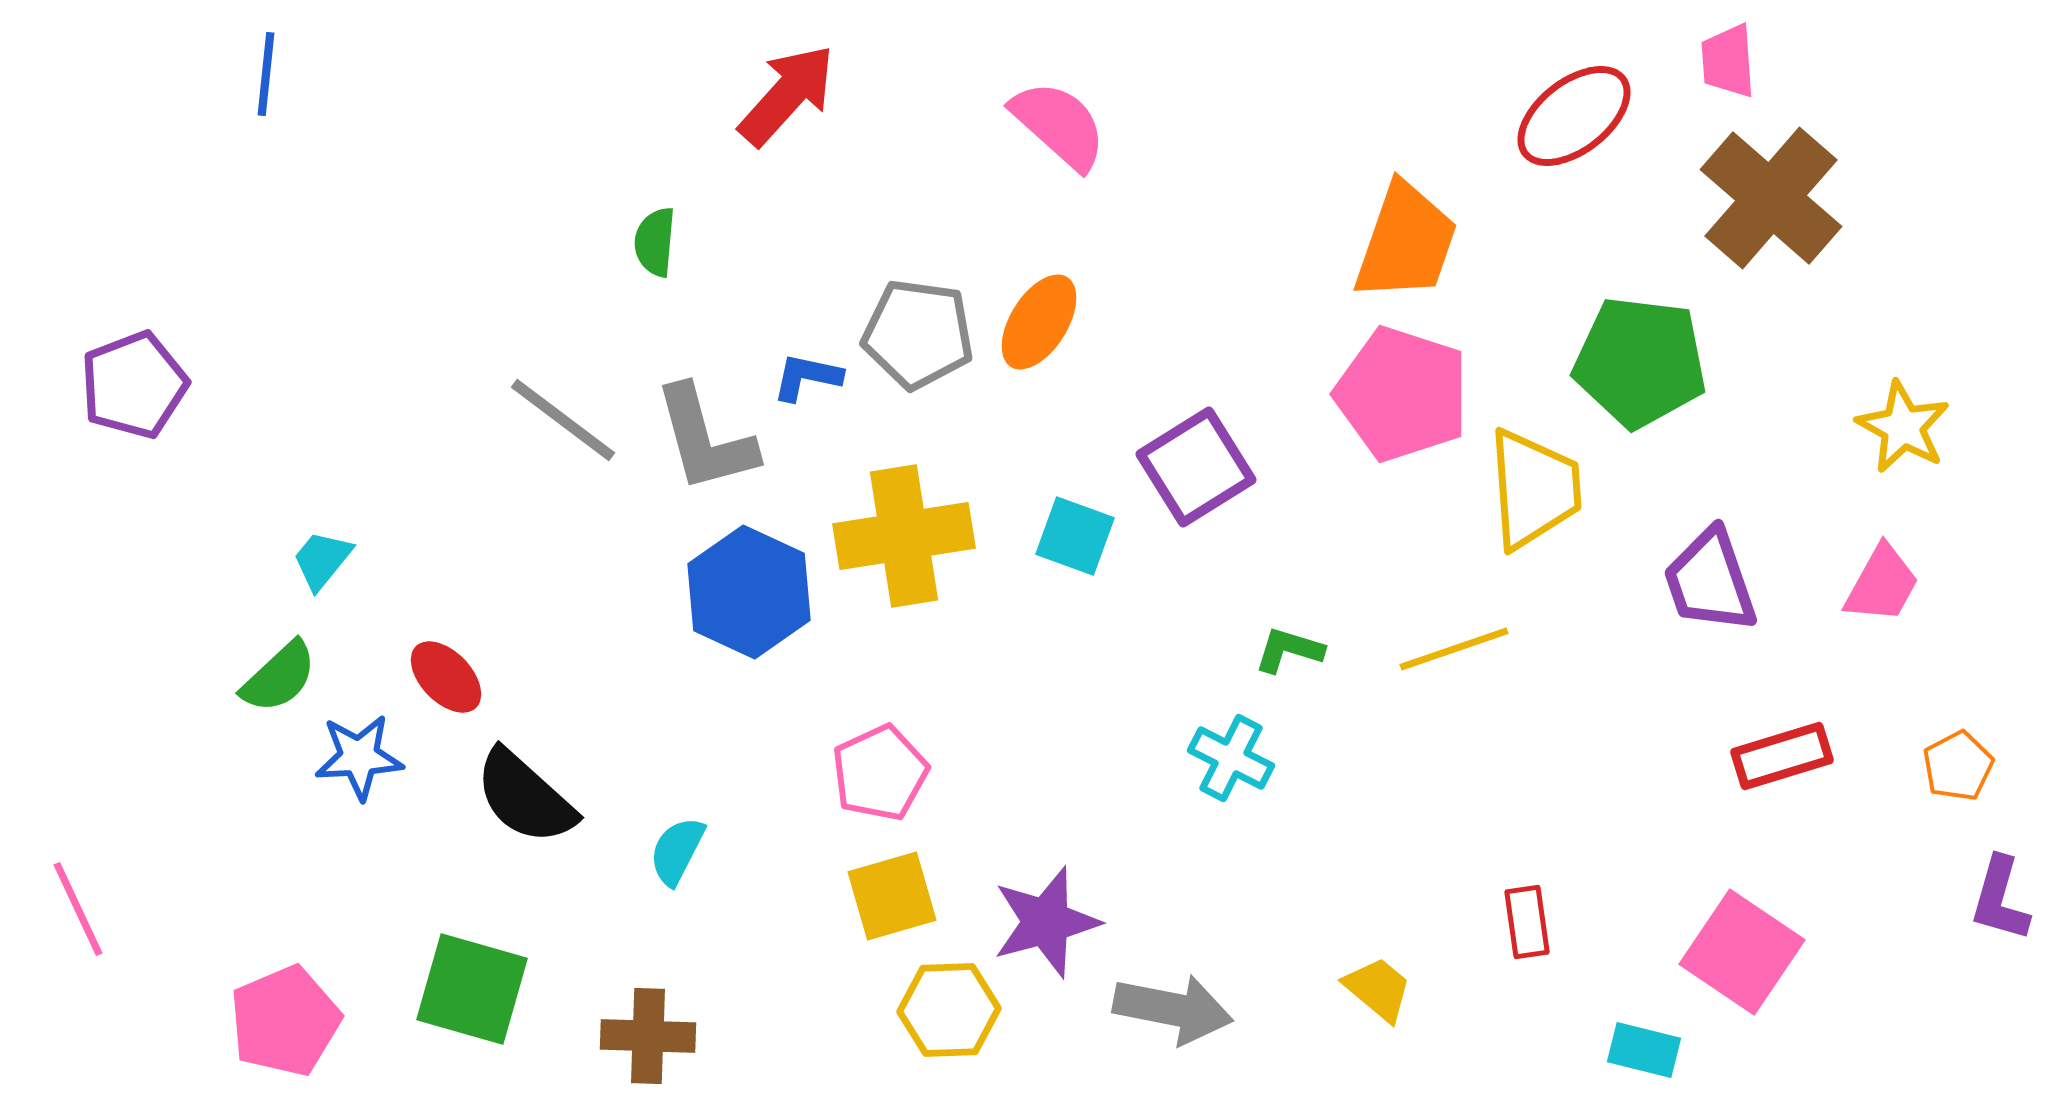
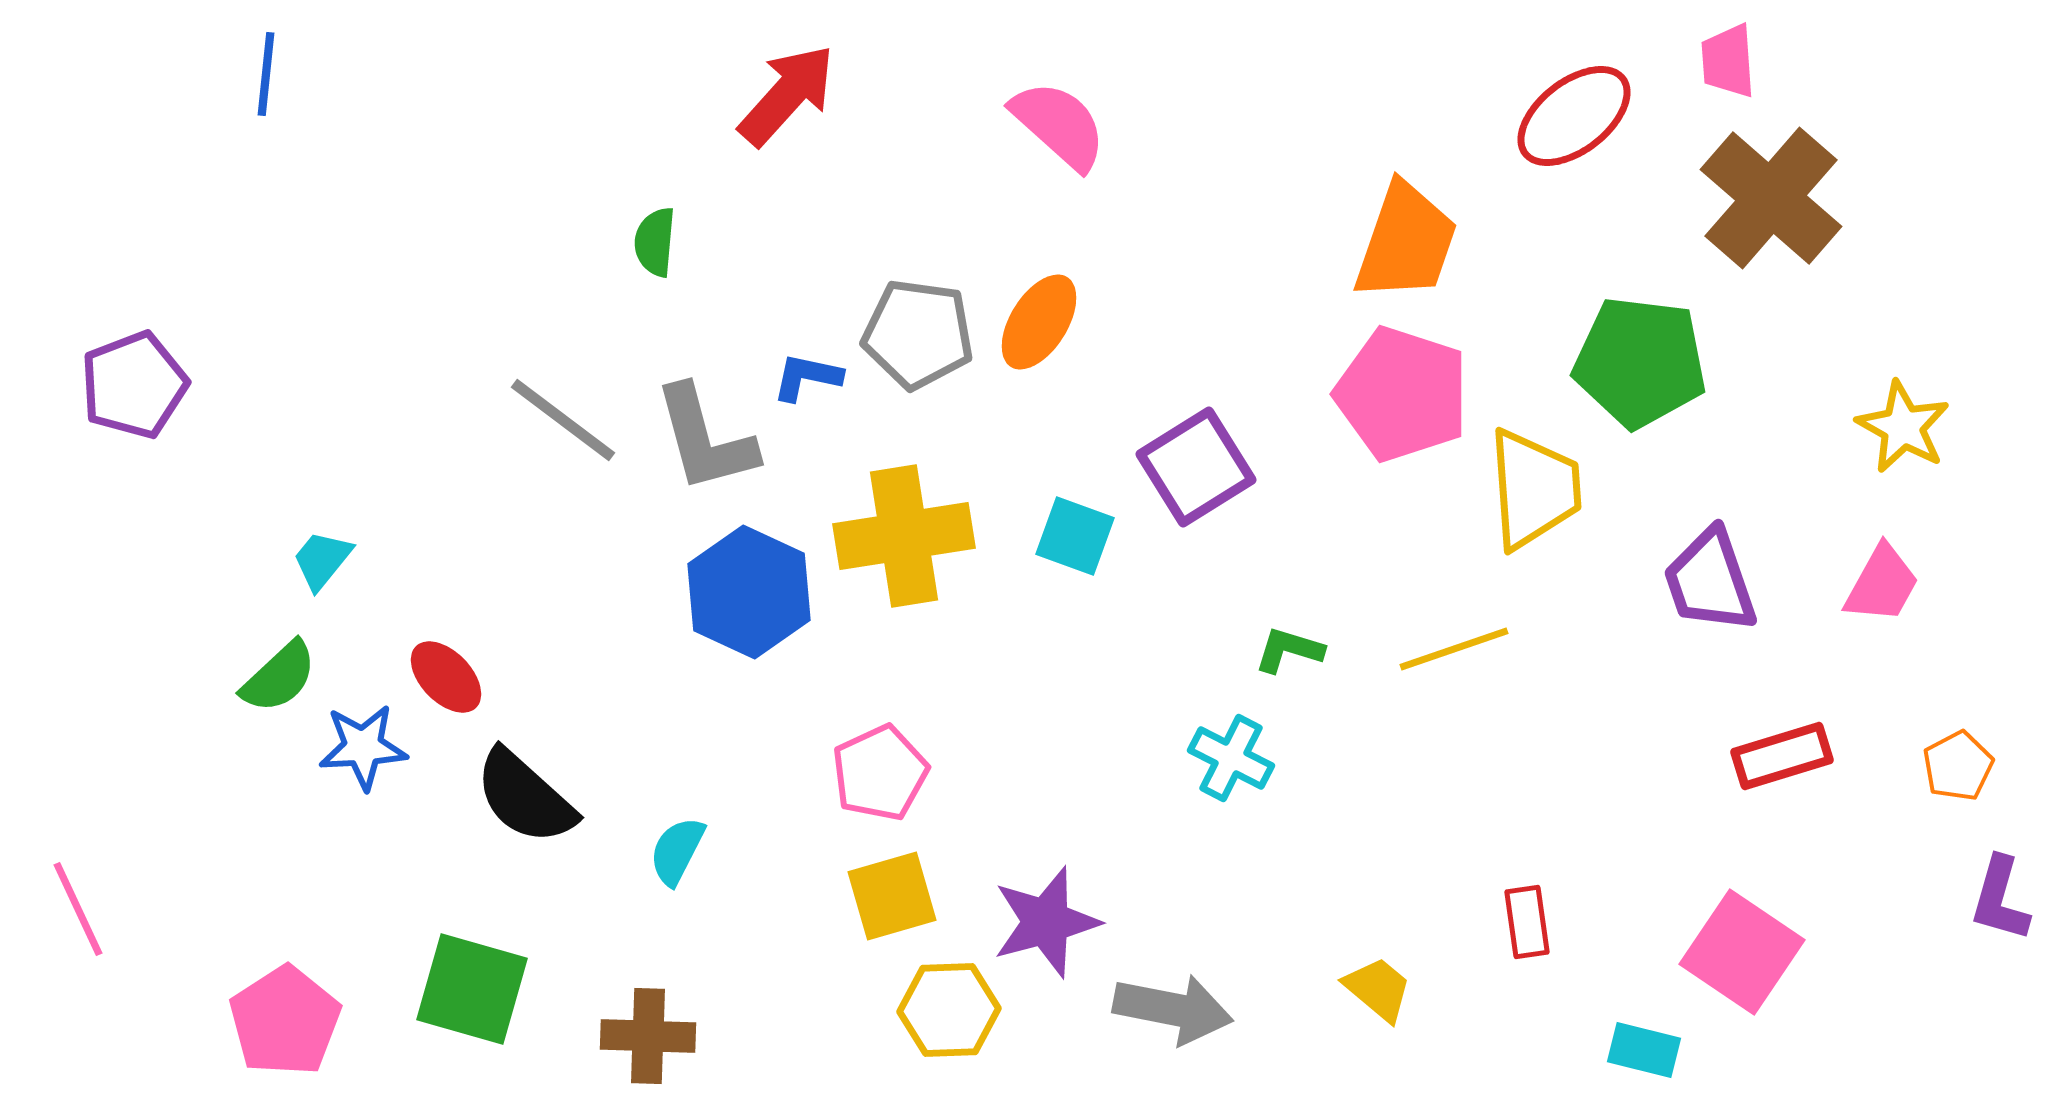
blue star at (359, 757): moved 4 px right, 10 px up
pink pentagon at (285, 1021): rotated 10 degrees counterclockwise
